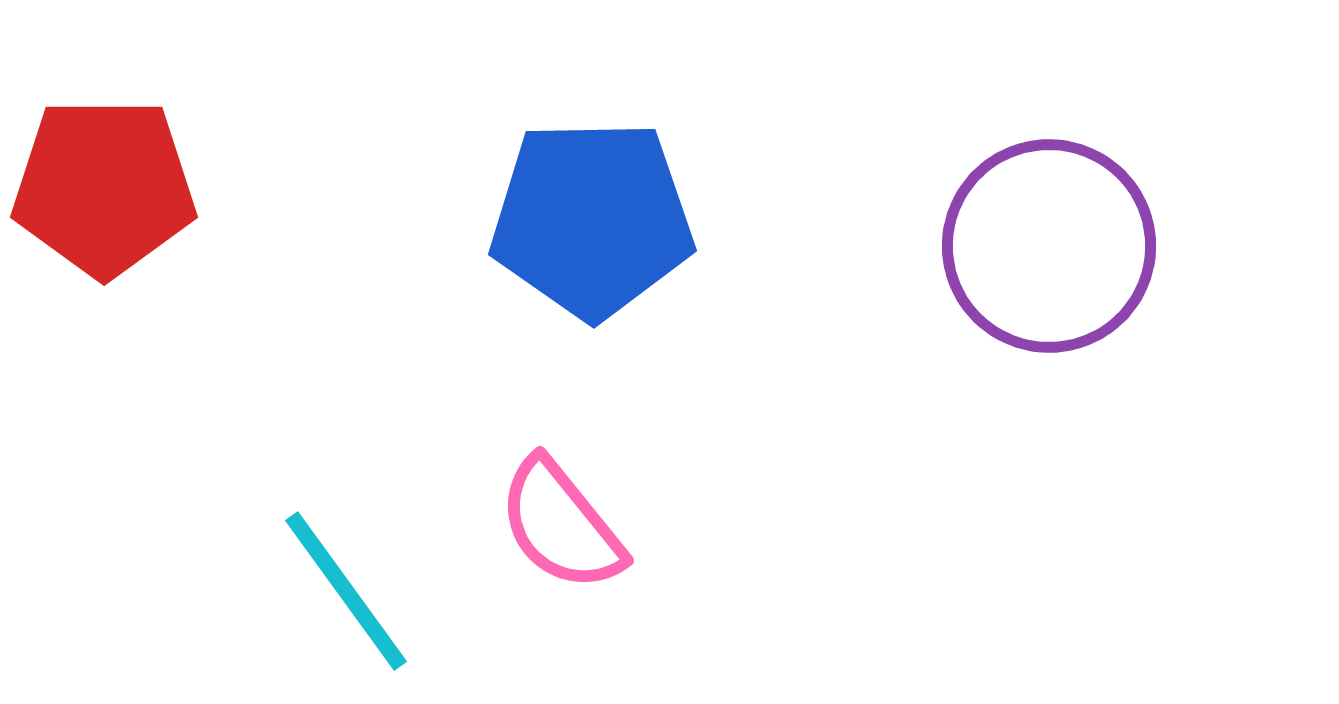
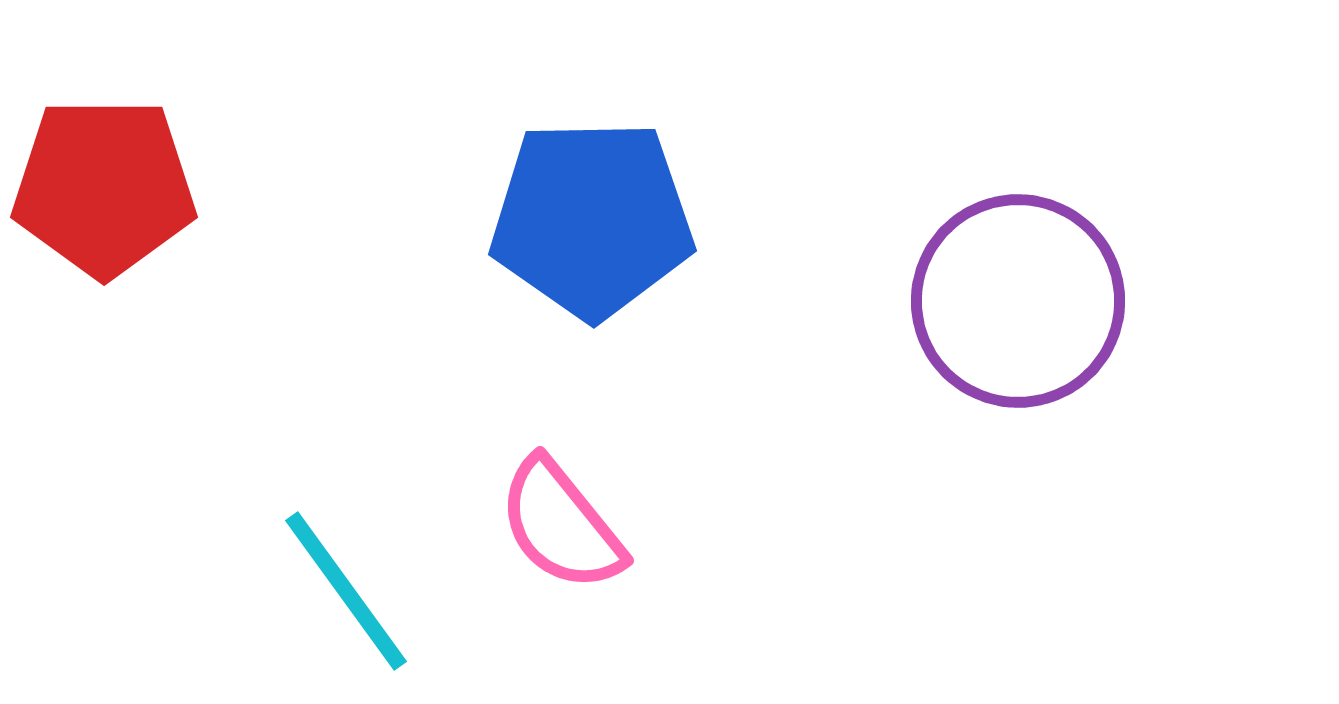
purple circle: moved 31 px left, 55 px down
